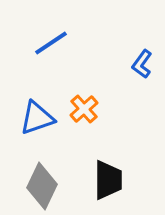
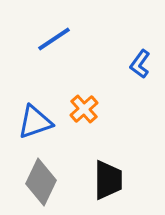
blue line: moved 3 px right, 4 px up
blue L-shape: moved 2 px left
blue triangle: moved 2 px left, 4 px down
gray diamond: moved 1 px left, 4 px up
